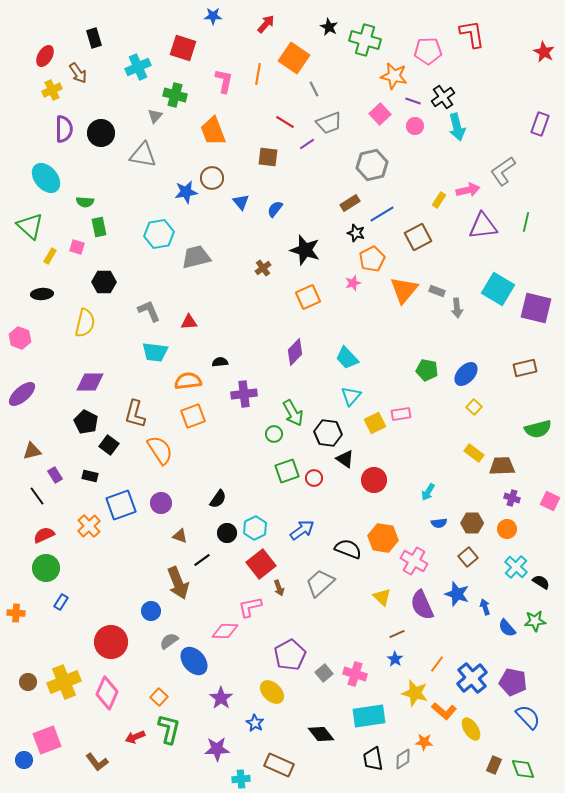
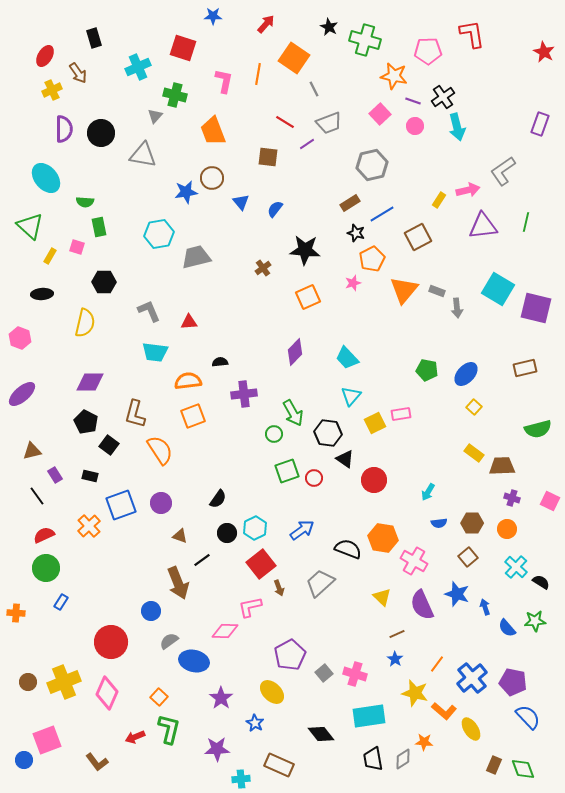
black star at (305, 250): rotated 12 degrees counterclockwise
blue ellipse at (194, 661): rotated 36 degrees counterclockwise
